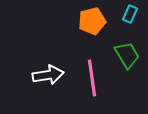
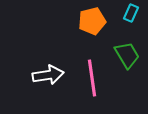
cyan rectangle: moved 1 px right, 1 px up
